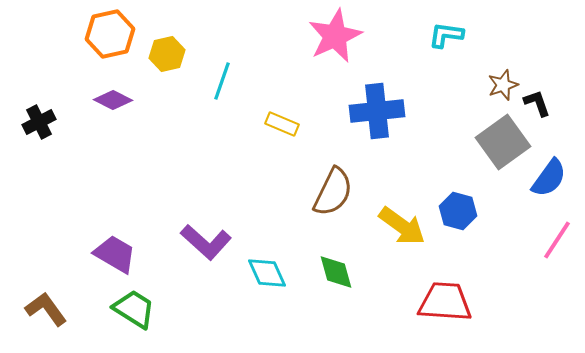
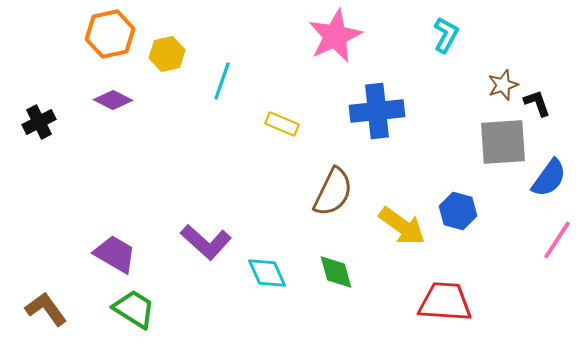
cyan L-shape: rotated 111 degrees clockwise
gray square: rotated 32 degrees clockwise
